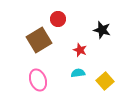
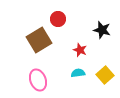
yellow square: moved 6 px up
